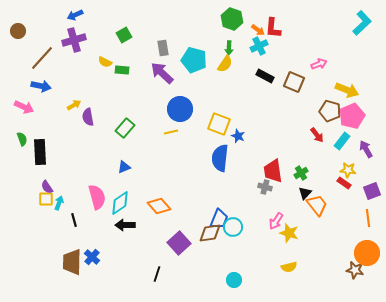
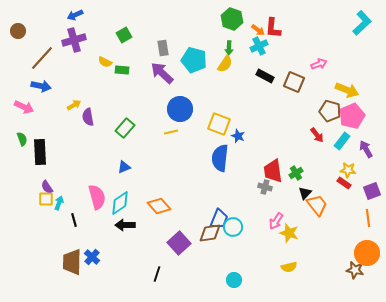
green cross at (301, 173): moved 5 px left
